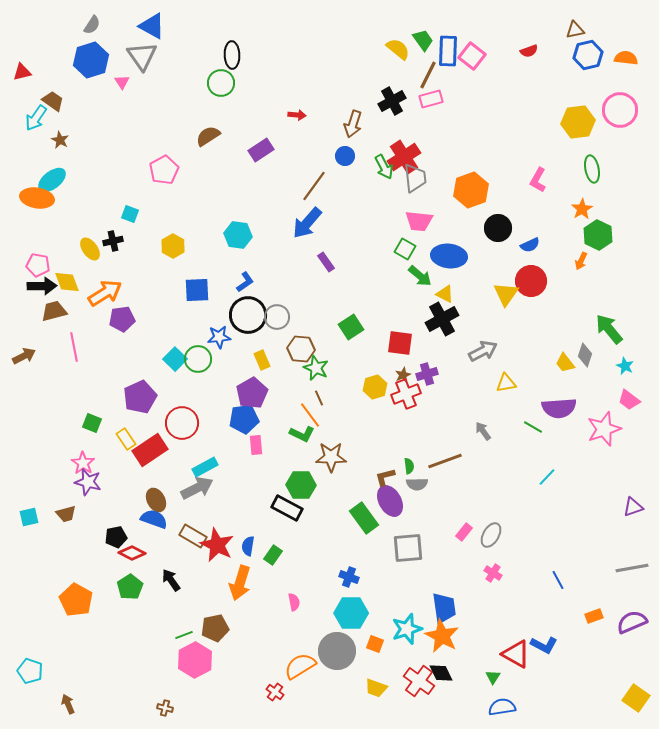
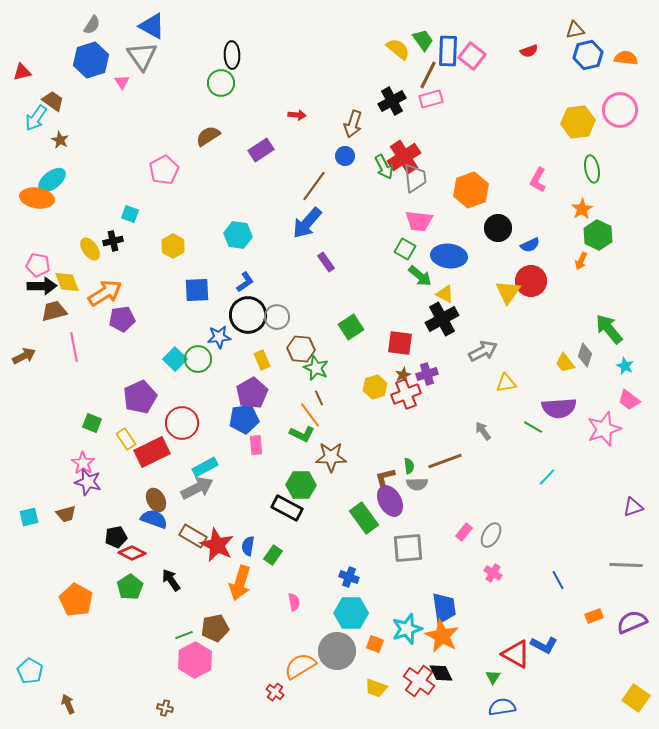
yellow triangle at (506, 294): moved 2 px right, 2 px up
red rectangle at (150, 450): moved 2 px right, 2 px down; rotated 8 degrees clockwise
gray line at (632, 568): moved 6 px left, 3 px up; rotated 12 degrees clockwise
cyan pentagon at (30, 671): rotated 10 degrees clockwise
